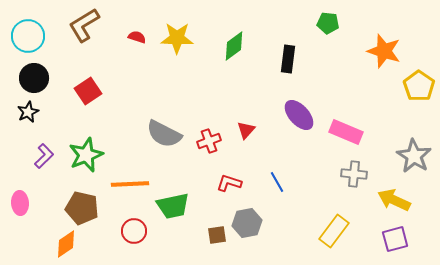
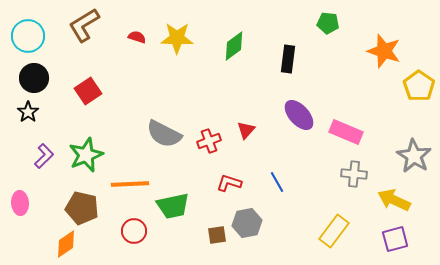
black star: rotated 10 degrees counterclockwise
